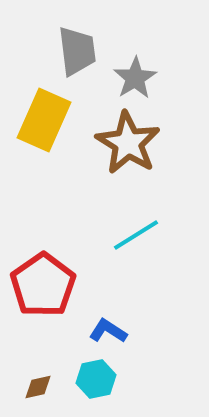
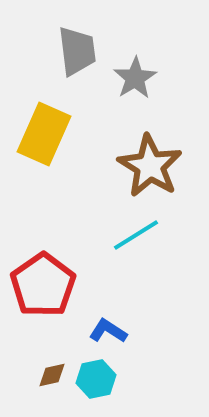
yellow rectangle: moved 14 px down
brown star: moved 22 px right, 23 px down
brown diamond: moved 14 px right, 12 px up
